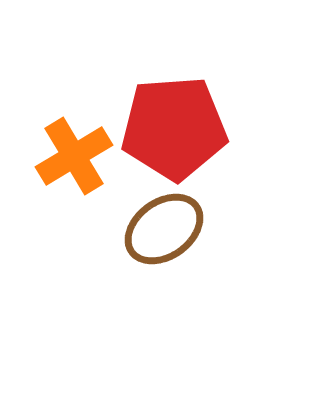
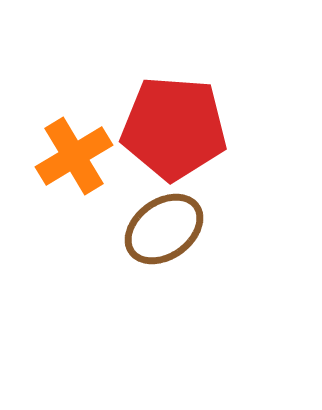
red pentagon: rotated 8 degrees clockwise
